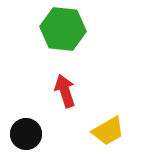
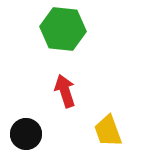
yellow trapezoid: rotated 100 degrees clockwise
